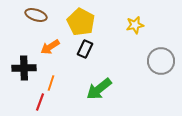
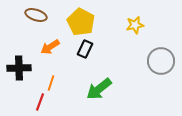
black cross: moved 5 px left
